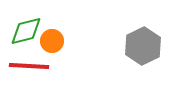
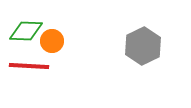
green diamond: rotated 16 degrees clockwise
